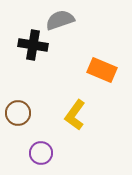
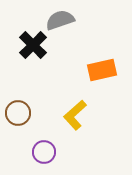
black cross: rotated 36 degrees clockwise
orange rectangle: rotated 36 degrees counterclockwise
yellow L-shape: rotated 12 degrees clockwise
purple circle: moved 3 px right, 1 px up
